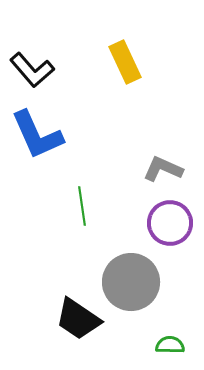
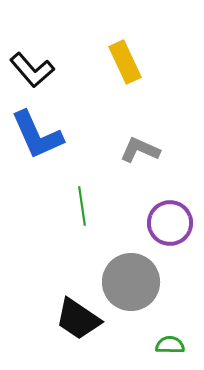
gray L-shape: moved 23 px left, 19 px up
